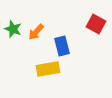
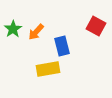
red square: moved 2 px down
green star: rotated 18 degrees clockwise
